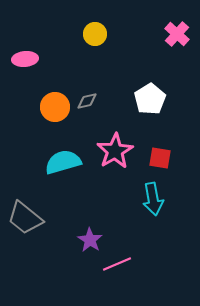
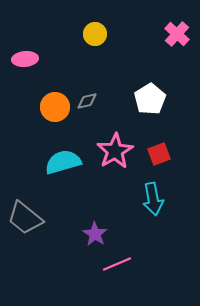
red square: moved 1 px left, 4 px up; rotated 30 degrees counterclockwise
purple star: moved 5 px right, 6 px up
